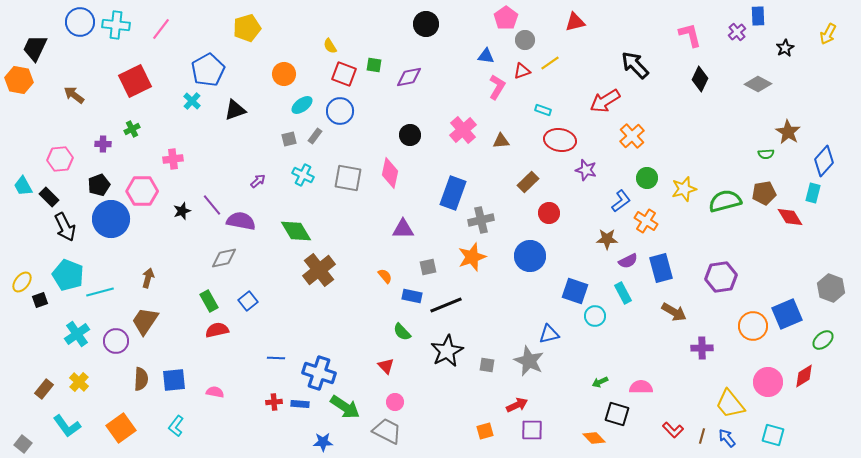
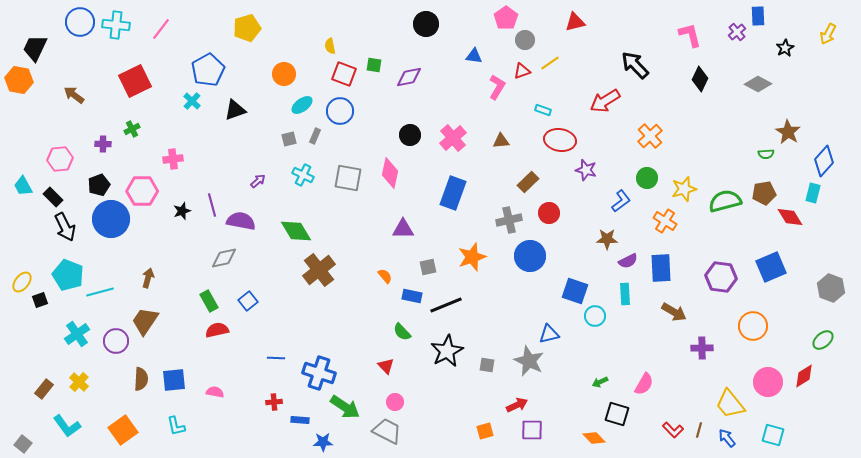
yellow semicircle at (330, 46): rotated 21 degrees clockwise
blue triangle at (486, 56): moved 12 px left
pink cross at (463, 130): moved 10 px left, 8 px down
gray rectangle at (315, 136): rotated 14 degrees counterclockwise
orange cross at (632, 136): moved 18 px right
black rectangle at (49, 197): moved 4 px right
purple line at (212, 205): rotated 25 degrees clockwise
gray cross at (481, 220): moved 28 px right
orange cross at (646, 221): moved 19 px right
blue rectangle at (661, 268): rotated 12 degrees clockwise
purple hexagon at (721, 277): rotated 16 degrees clockwise
cyan rectangle at (623, 293): moved 2 px right, 1 px down; rotated 25 degrees clockwise
blue square at (787, 314): moved 16 px left, 47 px up
pink semicircle at (641, 387): moved 3 px right, 3 px up; rotated 120 degrees clockwise
blue rectangle at (300, 404): moved 16 px down
cyan L-shape at (176, 426): rotated 50 degrees counterclockwise
orange square at (121, 428): moved 2 px right, 2 px down
brown line at (702, 436): moved 3 px left, 6 px up
